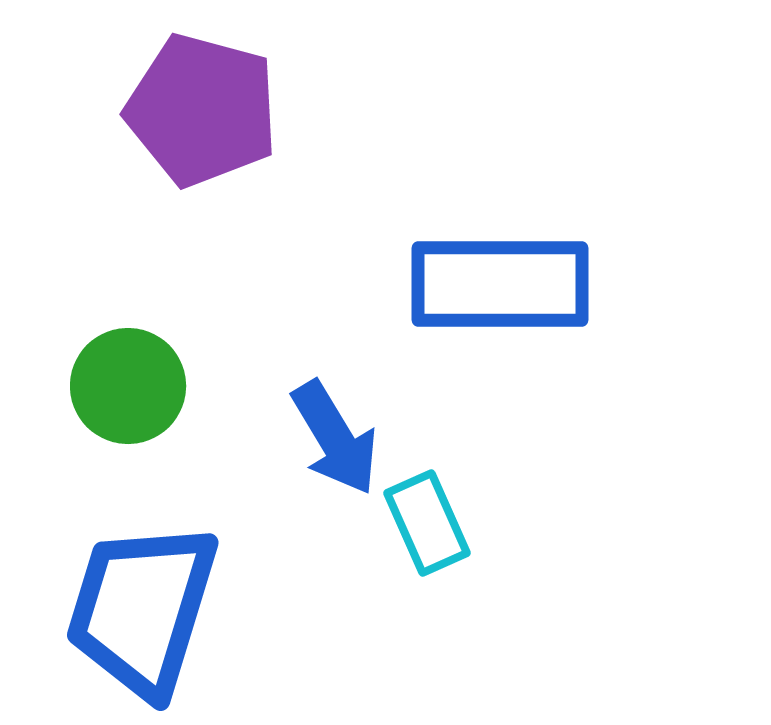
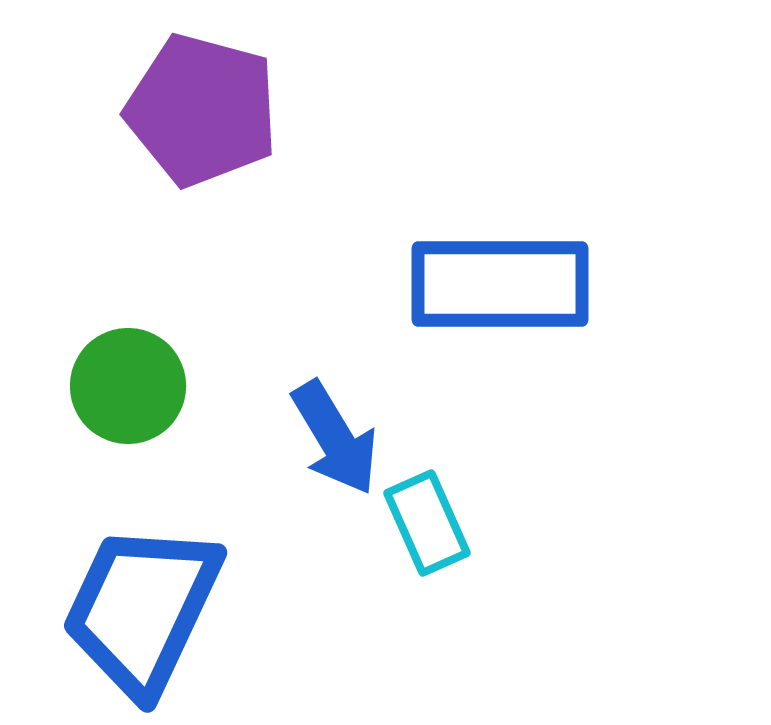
blue trapezoid: rotated 8 degrees clockwise
